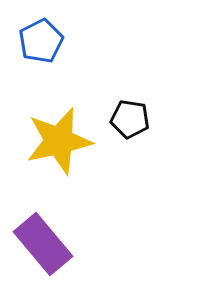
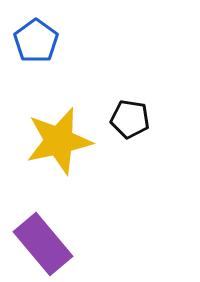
blue pentagon: moved 5 px left; rotated 9 degrees counterclockwise
